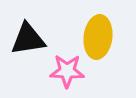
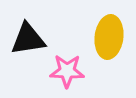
yellow ellipse: moved 11 px right
